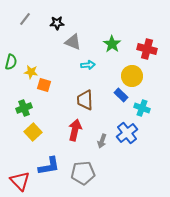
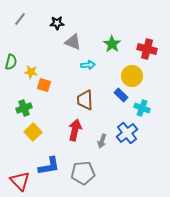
gray line: moved 5 px left
